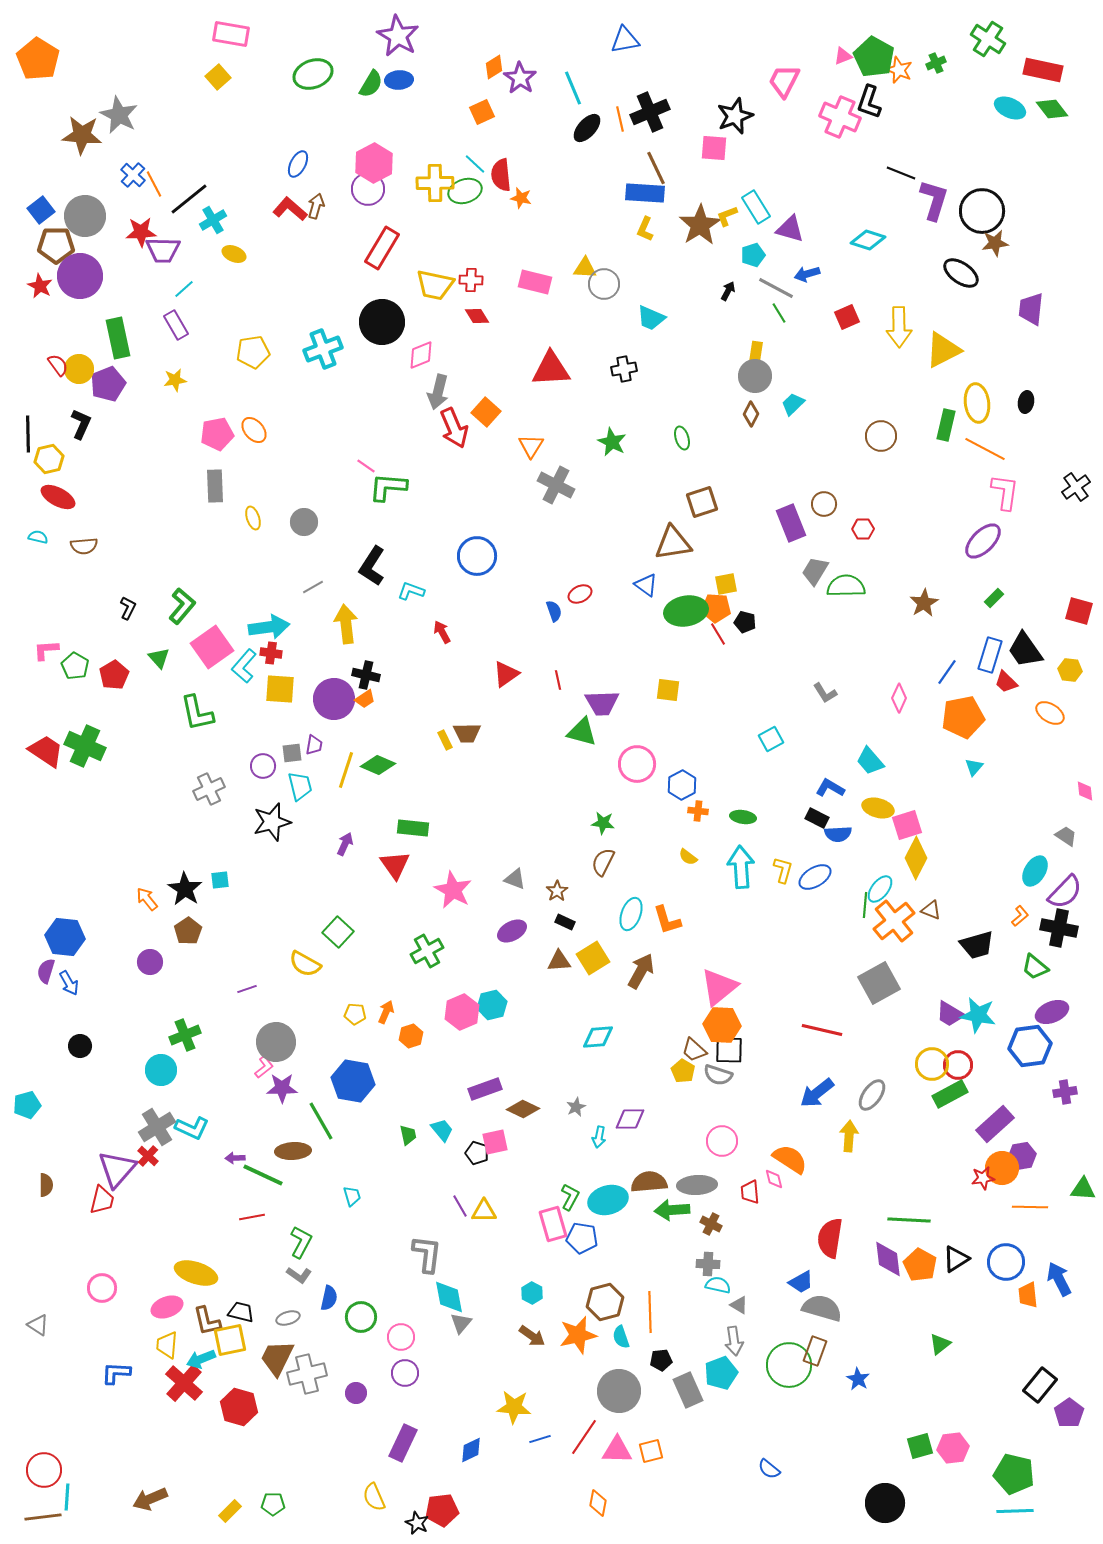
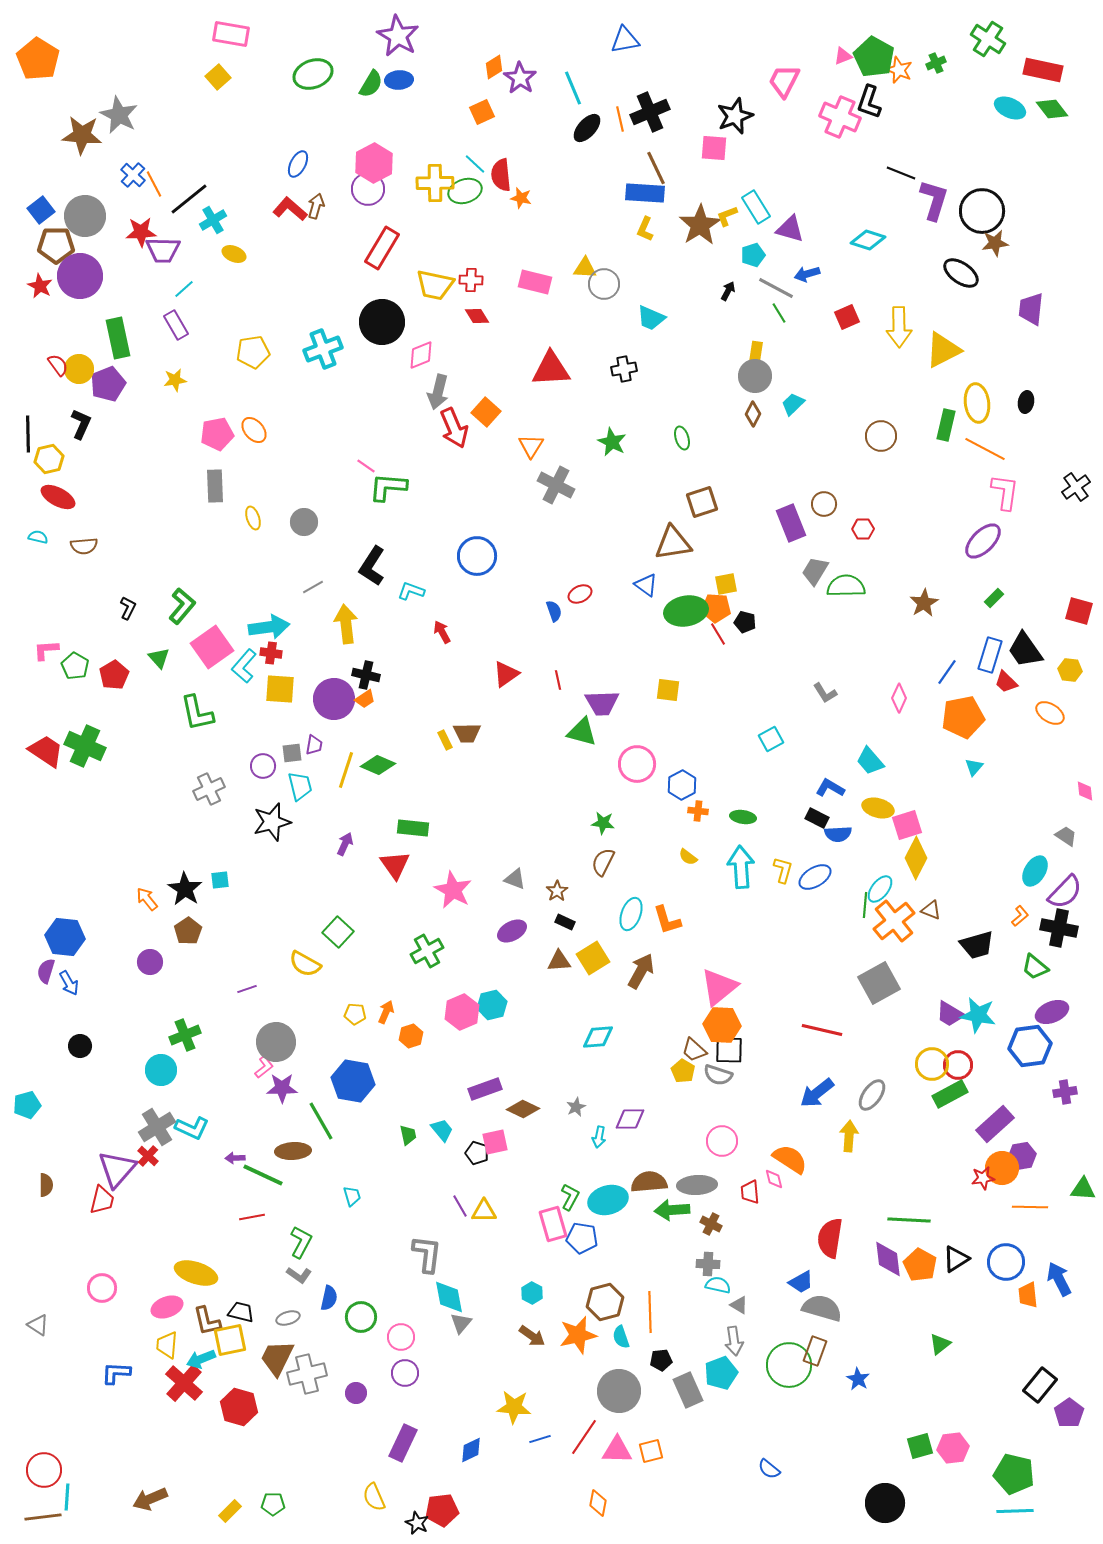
brown diamond at (751, 414): moved 2 px right
